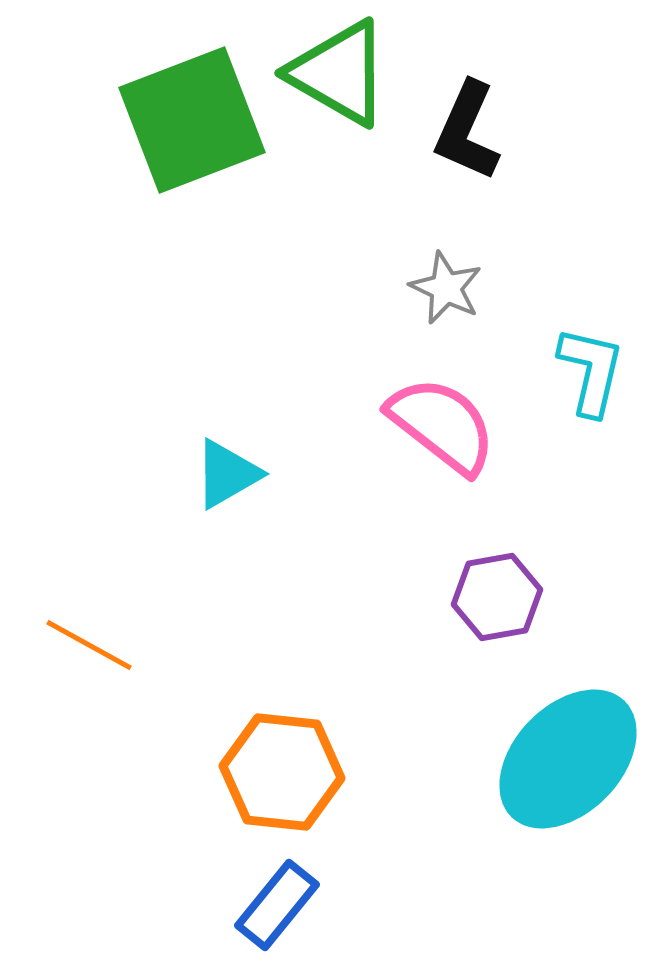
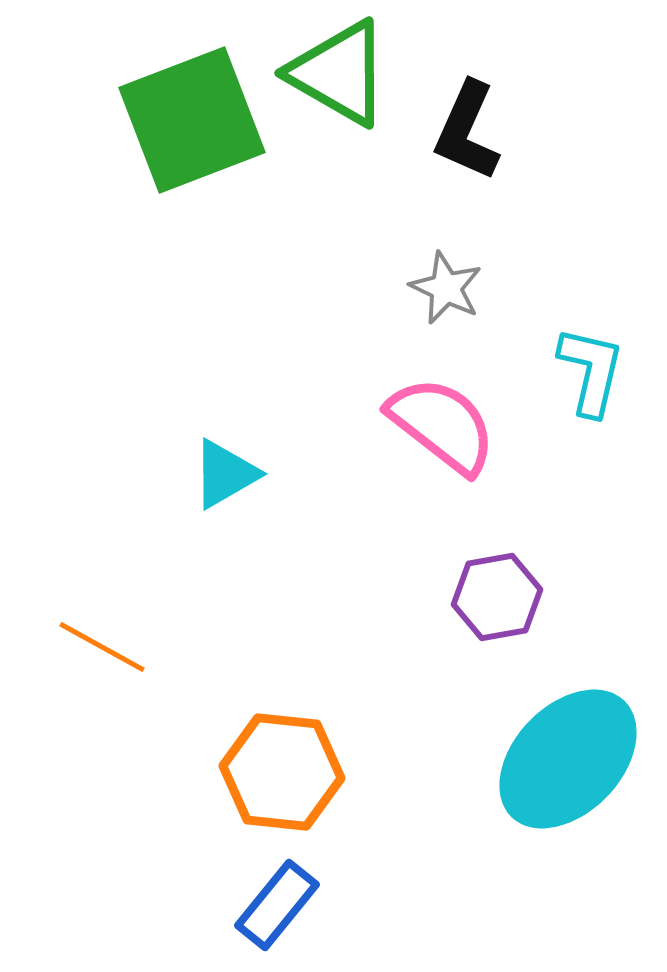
cyan triangle: moved 2 px left
orange line: moved 13 px right, 2 px down
